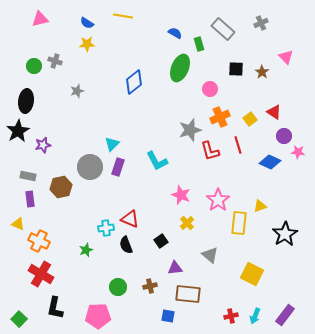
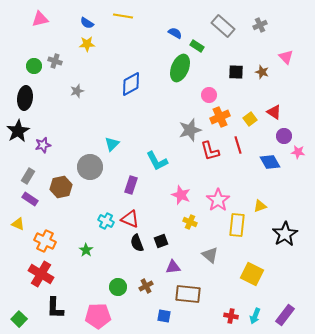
gray cross at (261, 23): moved 1 px left, 2 px down
gray rectangle at (223, 29): moved 3 px up
green rectangle at (199, 44): moved 2 px left, 2 px down; rotated 40 degrees counterclockwise
black square at (236, 69): moved 3 px down
brown star at (262, 72): rotated 16 degrees counterclockwise
blue diamond at (134, 82): moved 3 px left, 2 px down; rotated 10 degrees clockwise
pink circle at (210, 89): moved 1 px left, 6 px down
black ellipse at (26, 101): moved 1 px left, 3 px up
blue diamond at (270, 162): rotated 35 degrees clockwise
purple rectangle at (118, 167): moved 13 px right, 18 px down
gray rectangle at (28, 176): rotated 70 degrees counterclockwise
purple rectangle at (30, 199): rotated 49 degrees counterclockwise
yellow cross at (187, 223): moved 3 px right, 1 px up; rotated 24 degrees counterclockwise
yellow rectangle at (239, 223): moved 2 px left, 2 px down
cyan cross at (106, 228): moved 7 px up; rotated 35 degrees clockwise
orange cross at (39, 241): moved 6 px right
black square at (161, 241): rotated 16 degrees clockwise
black semicircle at (126, 245): moved 11 px right, 2 px up
green star at (86, 250): rotated 16 degrees counterclockwise
purple triangle at (175, 268): moved 2 px left, 1 px up
brown cross at (150, 286): moved 4 px left; rotated 16 degrees counterclockwise
black L-shape at (55, 308): rotated 10 degrees counterclockwise
blue square at (168, 316): moved 4 px left
red cross at (231, 316): rotated 24 degrees clockwise
